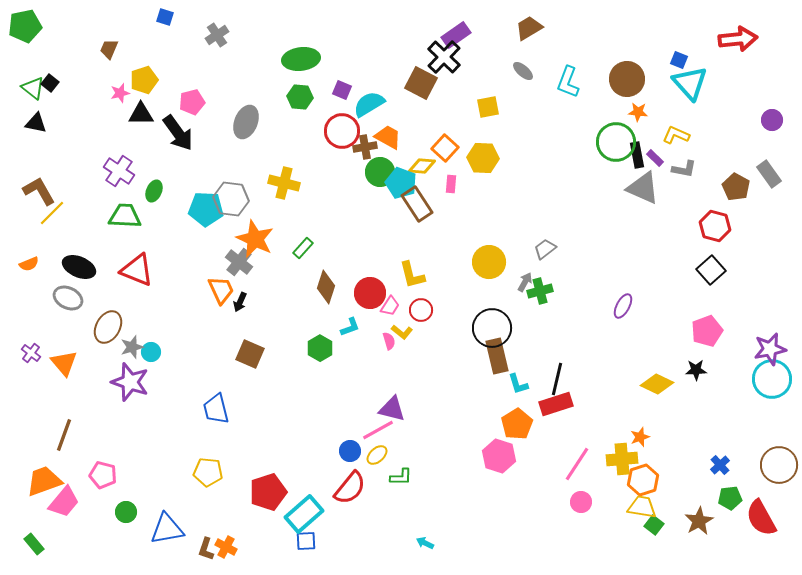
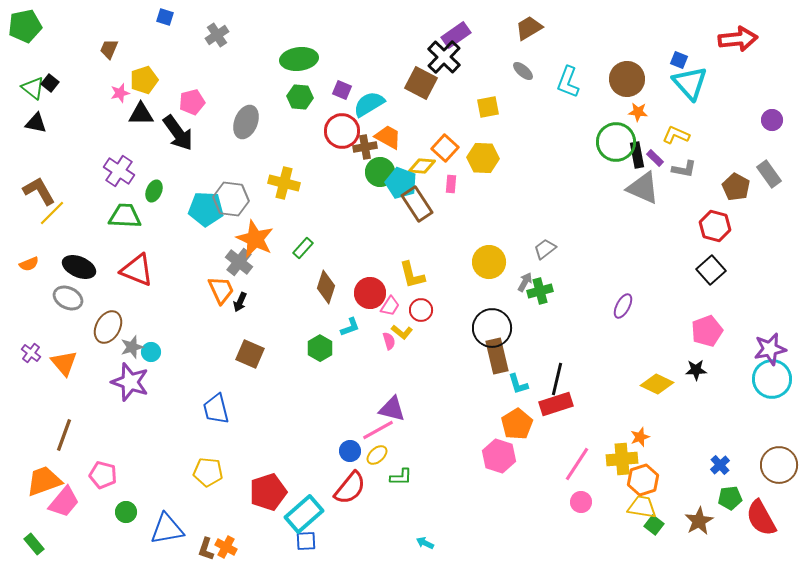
green ellipse at (301, 59): moved 2 px left
